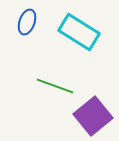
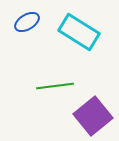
blue ellipse: rotated 40 degrees clockwise
green line: rotated 27 degrees counterclockwise
